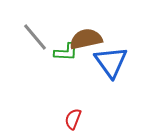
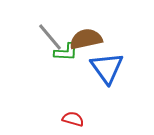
gray line: moved 15 px right
blue triangle: moved 4 px left, 6 px down
red semicircle: rotated 85 degrees clockwise
